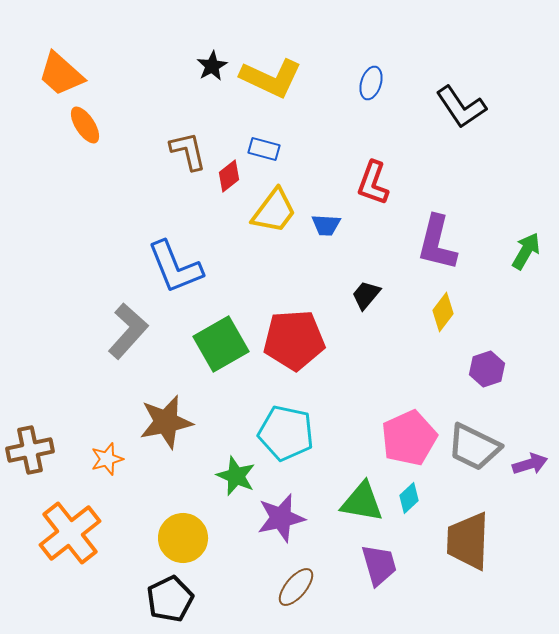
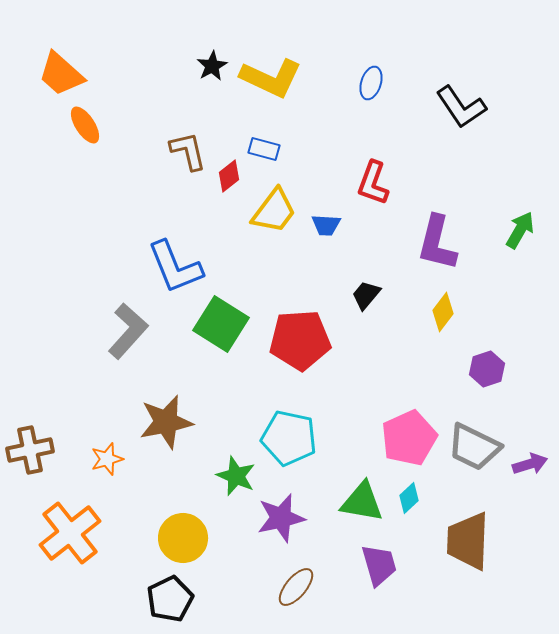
green arrow: moved 6 px left, 21 px up
red pentagon: moved 6 px right
green square: moved 20 px up; rotated 28 degrees counterclockwise
cyan pentagon: moved 3 px right, 5 px down
